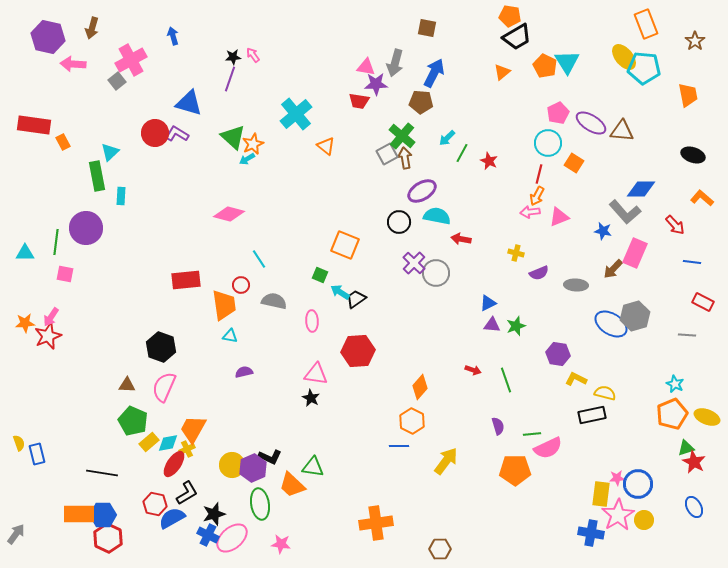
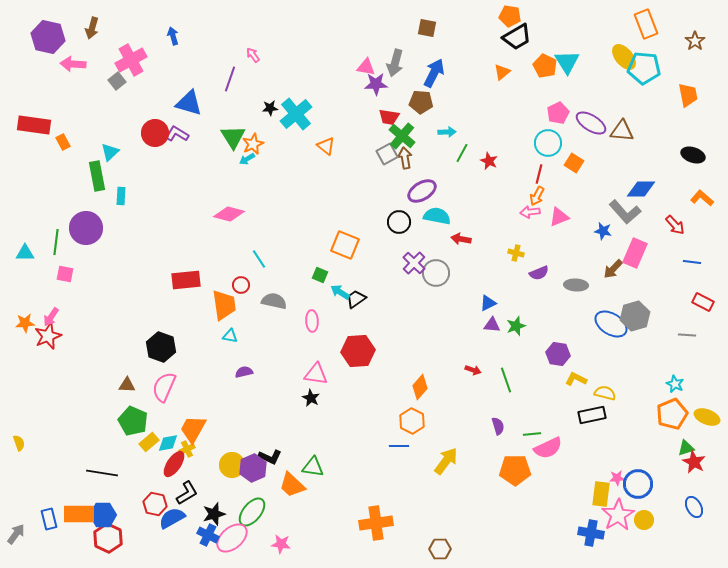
black star at (233, 57): moved 37 px right, 51 px down
red trapezoid at (359, 101): moved 30 px right, 16 px down
green triangle at (233, 137): rotated 16 degrees clockwise
cyan arrow at (447, 138): moved 6 px up; rotated 138 degrees counterclockwise
blue rectangle at (37, 454): moved 12 px right, 65 px down
green ellipse at (260, 504): moved 8 px left, 8 px down; rotated 48 degrees clockwise
